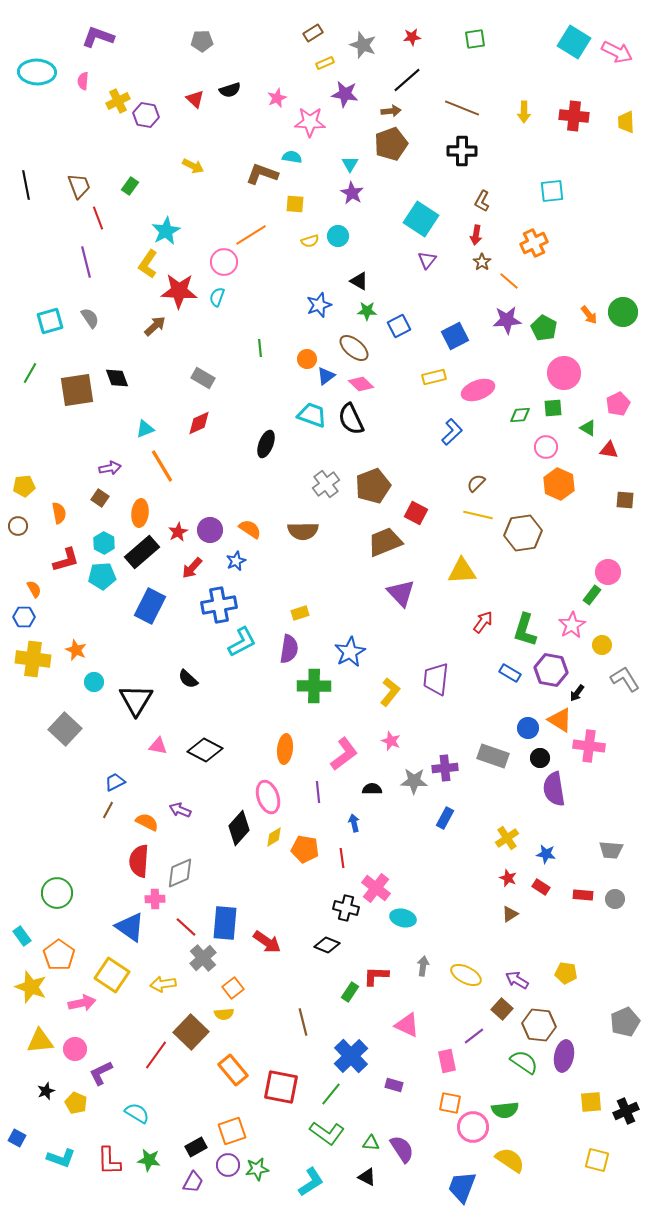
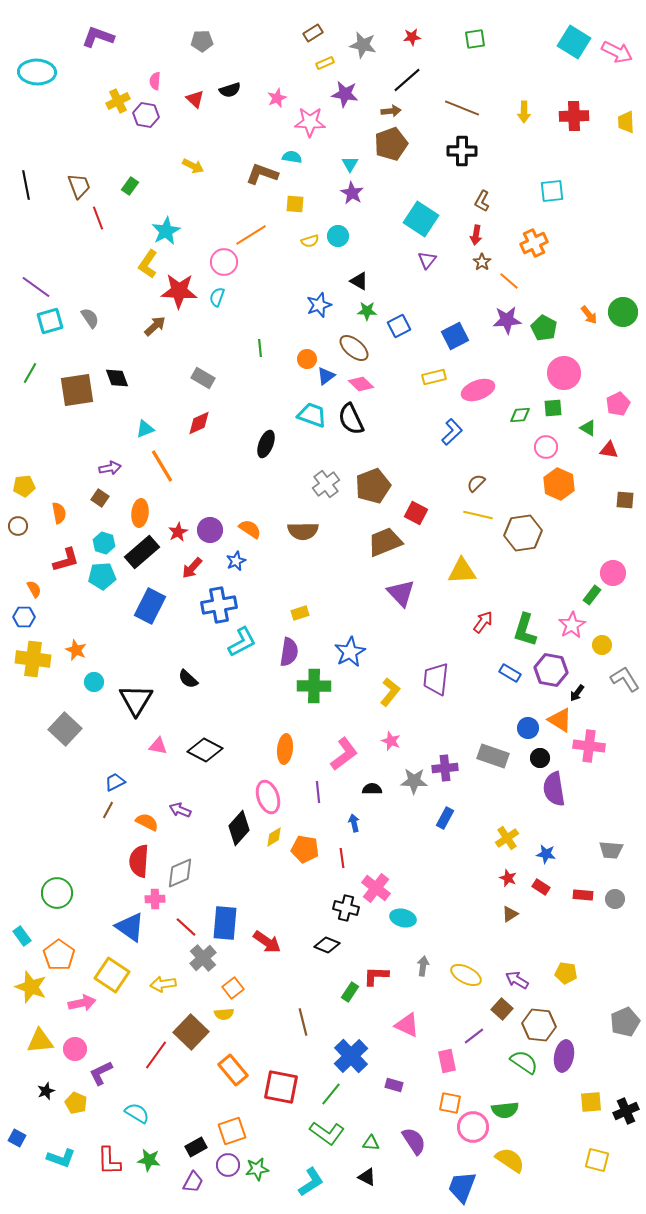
gray star at (363, 45): rotated 8 degrees counterclockwise
pink semicircle at (83, 81): moved 72 px right
red cross at (574, 116): rotated 8 degrees counterclockwise
purple line at (86, 262): moved 50 px left, 25 px down; rotated 40 degrees counterclockwise
cyan hexagon at (104, 543): rotated 10 degrees counterclockwise
pink circle at (608, 572): moved 5 px right, 1 px down
purple semicircle at (289, 649): moved 3 px down
purple semicircle at (402, 1149): moved 12 px right, 8 px up
